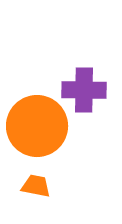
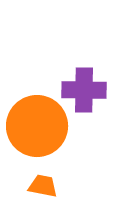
orange trapezoid: moved 7 px right
